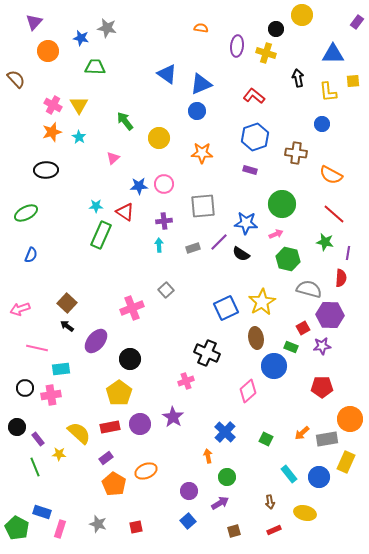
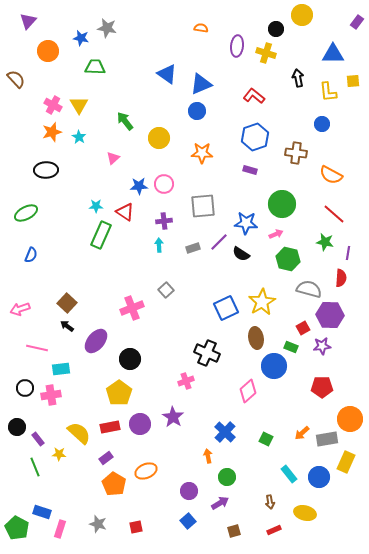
purple triangle at (34, 22): moved 6 px left, 1 px up
